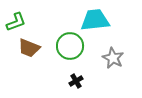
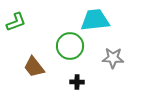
brown trapezoid: moved 5 px right, 19 px down; rotated 30 degrees clockwise
gray star: rotated 25 degrees counterclockwise
black cross: moved 1 px right, 1 px down; rotated 32 degrees clockwise
